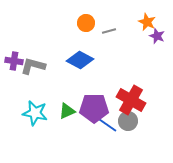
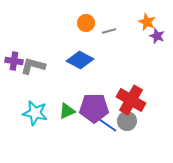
gray circle: moved 1 px left
